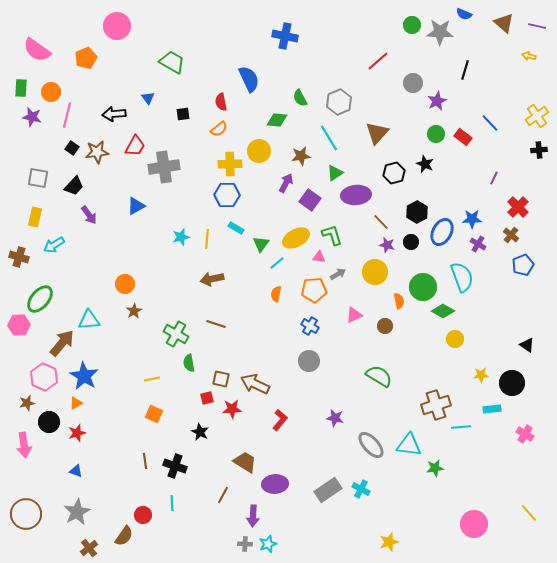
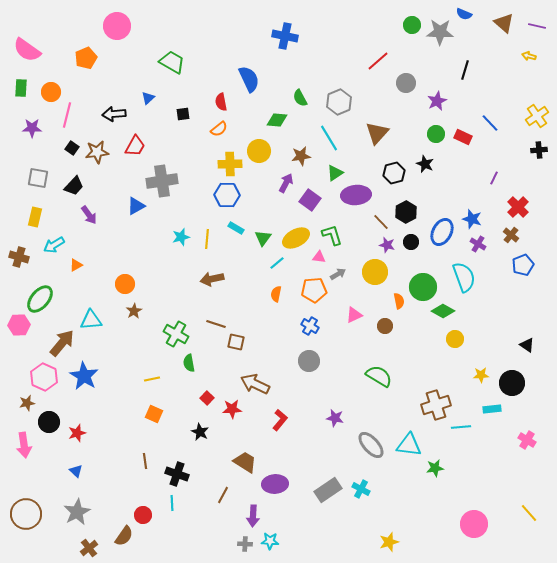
pink semicircle at (37, 50): moved 10 px left
gray circle at (413, 83): moved 7 px left
blue triangle at (148, 98): rotated 24 degrees clockwise
purple star at (32, 117): moved 11 px down; rotated 12 degrees counterclockwise
red rectangle at (463, 137): rotated 12 degrees counterclockwise
gray cross at (164, 167): moved 2 px left, 14 px down
black hexagon at (417, 212): moved 11 px left
blue star at (472, 219): rotated 18 degrees clockwise
green triangle at (261, 244): moved 2 px right, 6 px up
cyan semicircle at (462, 277): moved 2 px right
cyan triangle at (89, 320): moved 2 px right
brown square at (221, 379): moved 15 px right, 37 px up
red square at (207, 398): rotated 32 degrees counterclockwise
orange triangle at (76, 403): moved 138 px up
pink cross at (525, 434): moved 2 px right, 6 px down
black cross at (175, 466): moved 2 px right, 8 px down
blue triangle at (76, 471): rotated 24 degrees clockwise
cyan star at (268, 544): moved 2 px right, 3 px up; rotated 24 degrees clockwise
